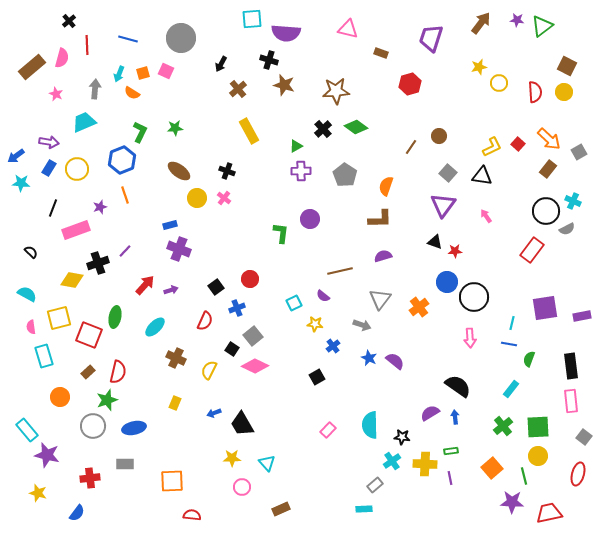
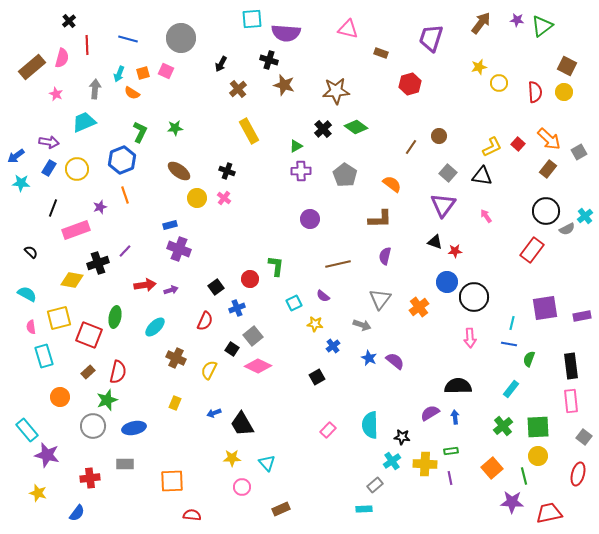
orange semicircle at (386, 186): moved 6 px right, 2 px up; rotated 108 degrees clockwise
cyan cross at (573, 201): moved 12 px right, 15 px down; rotated 28 degrees clockwise
green L-shape at (281, 233): moved 5 px left, 33 px down
purple semicircle at (383, 256): moved 2 px right; rotated 60 degrees counterclockwise
brown line at (340, 271): moved 2 px left, 7 px up
red arrow at (145, 285): rotated 40 degrees clockwise
pink diamond at (255, 366): moved 3 px right
black semicircle at (458, 386): rotated 36 degrees counterclockwise
